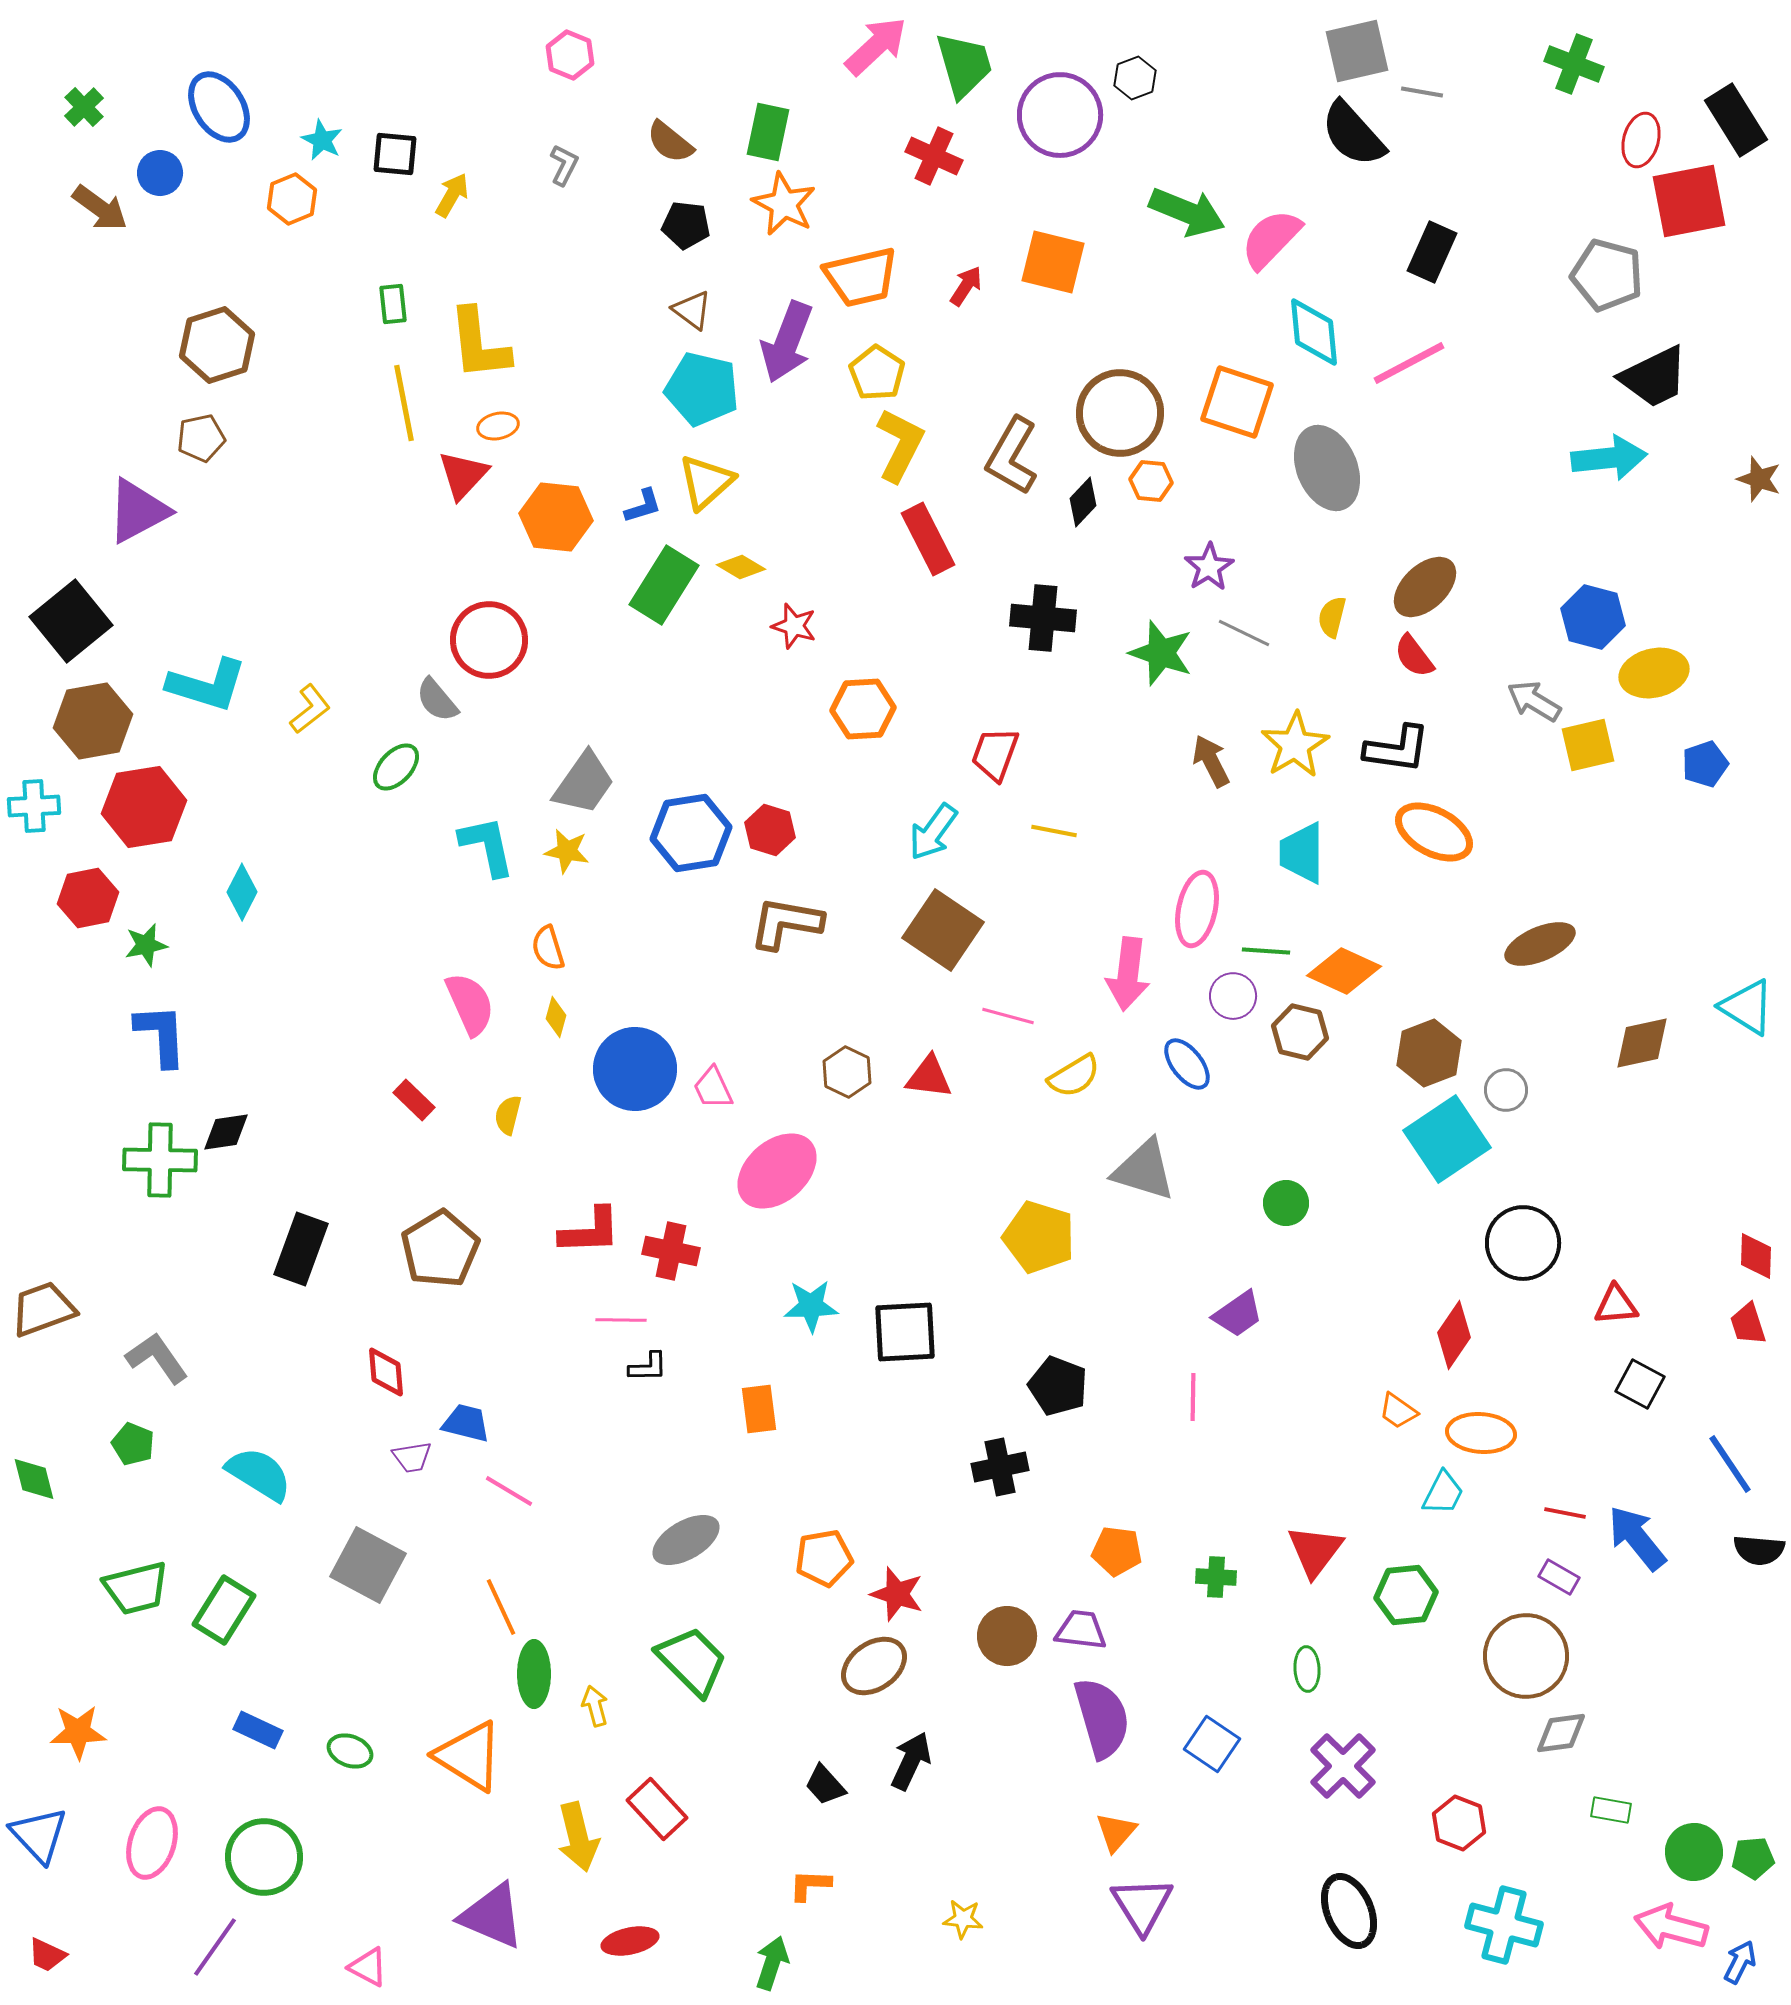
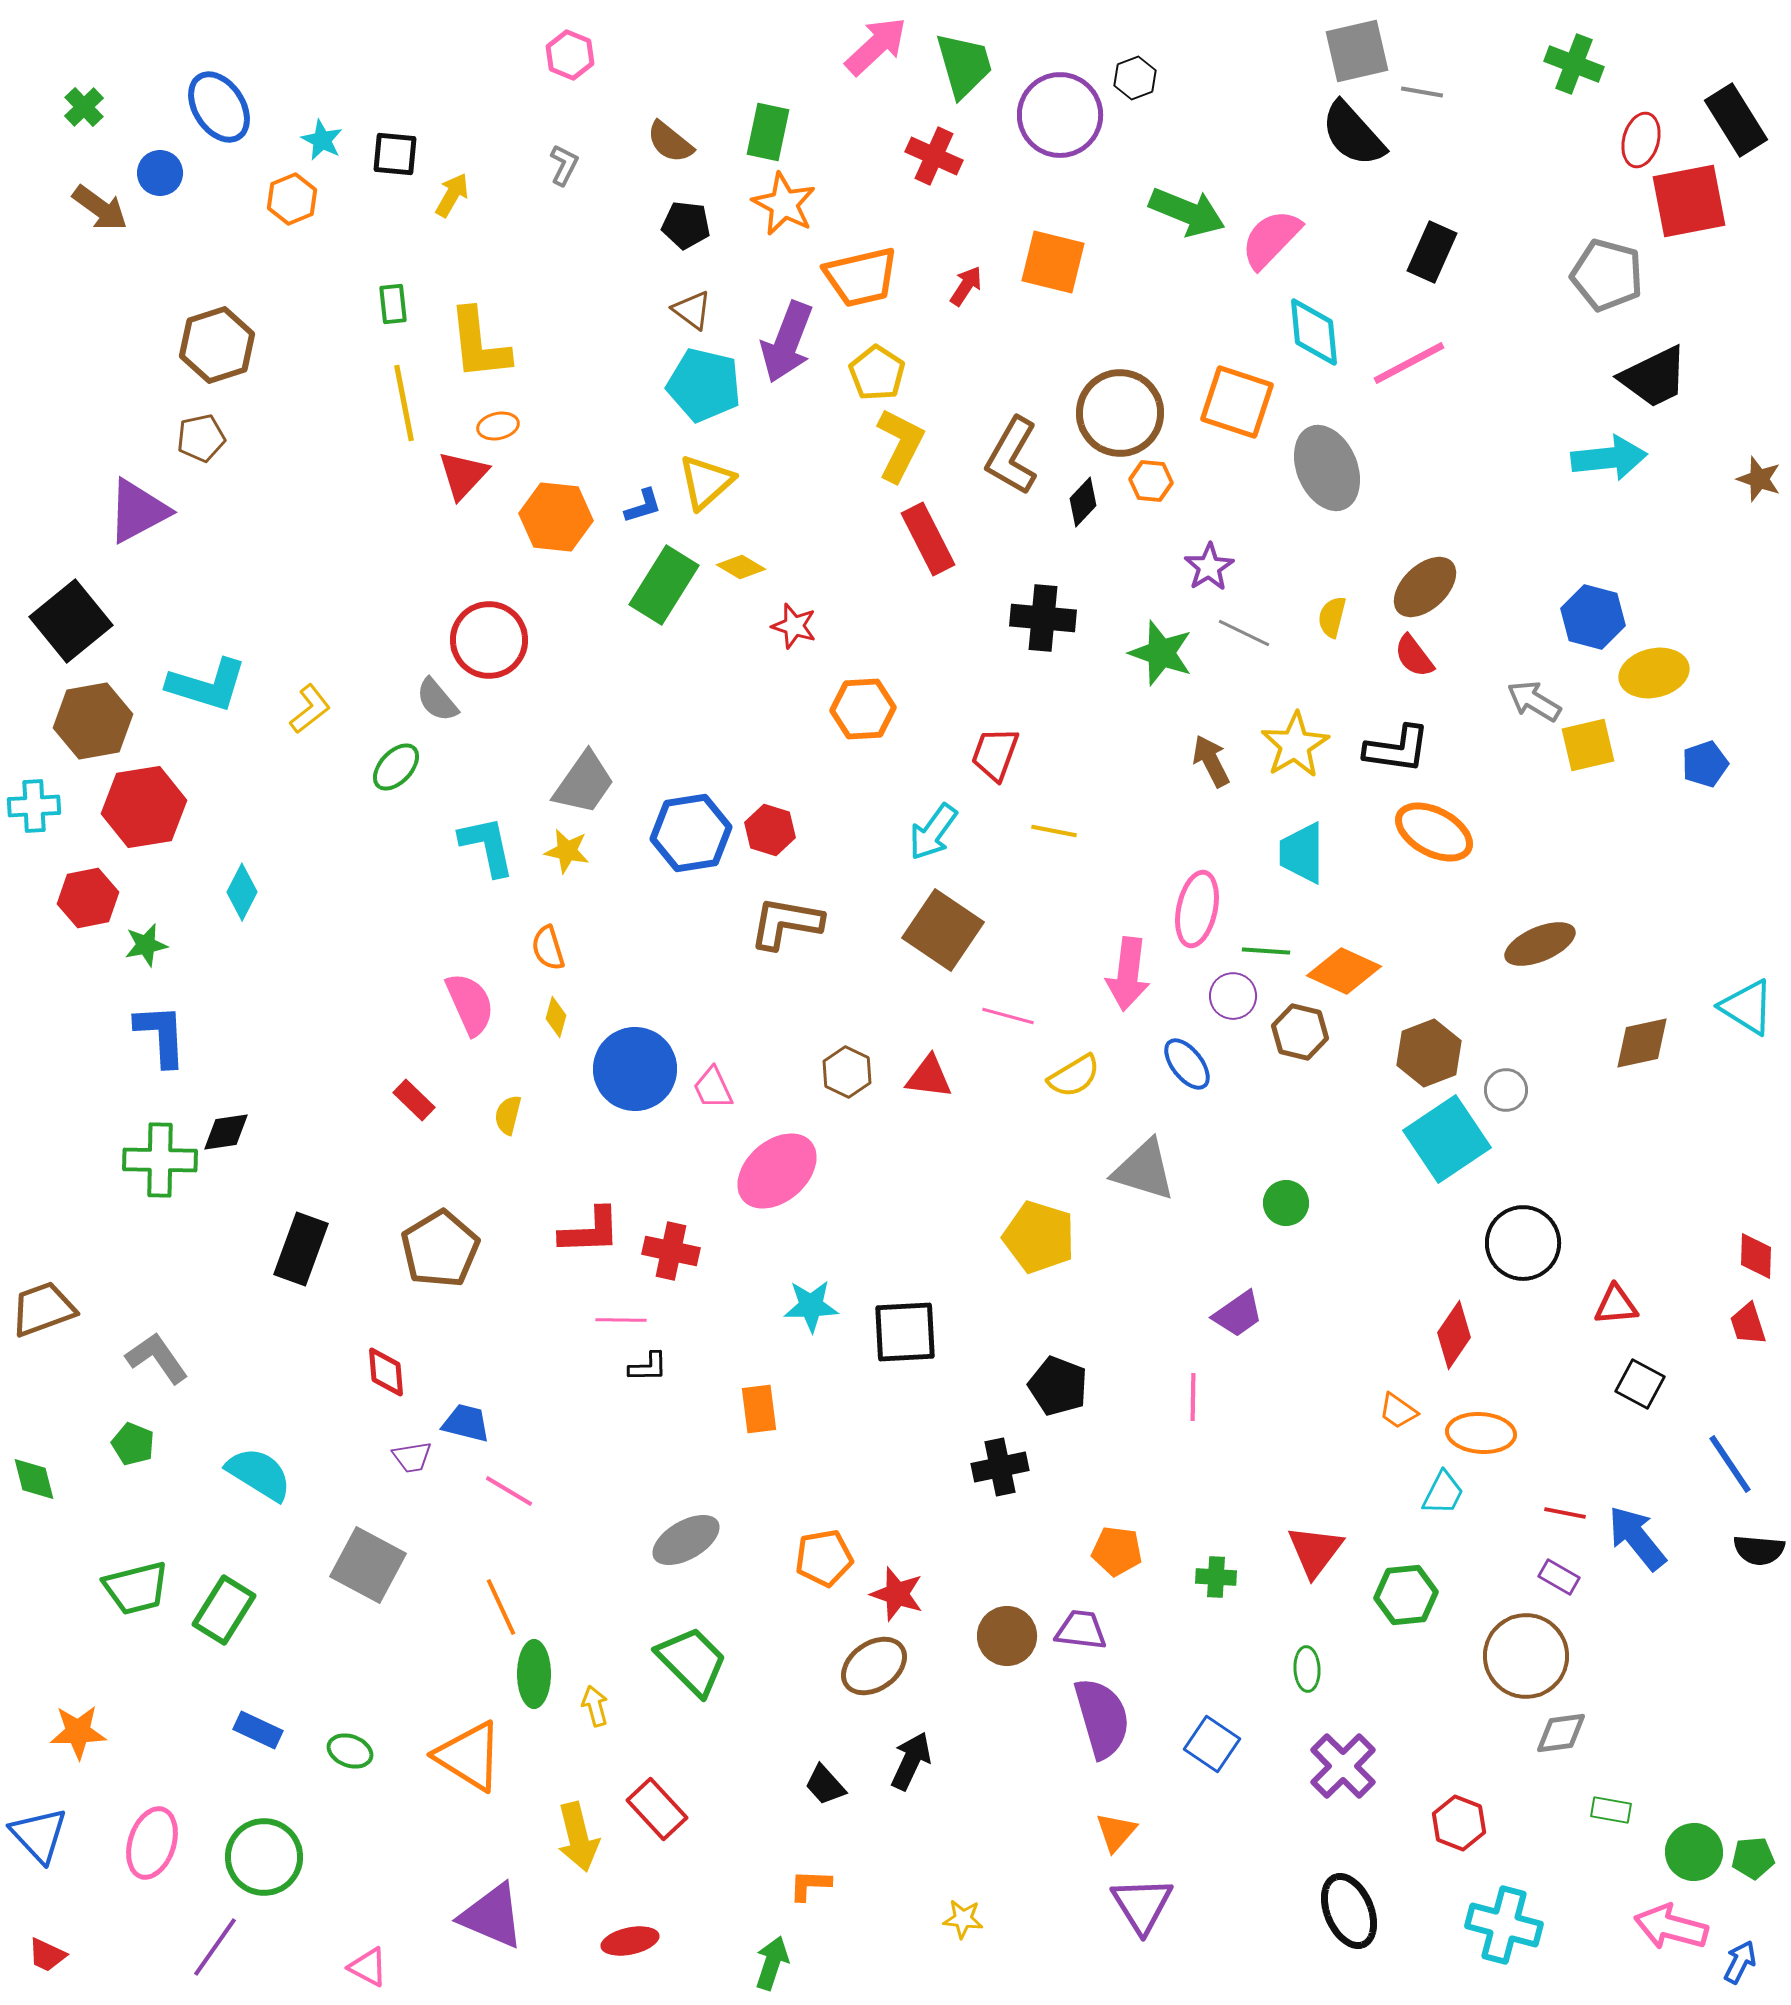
cyan pentagon at (702, 389): moved 2 px right, 4 px up
